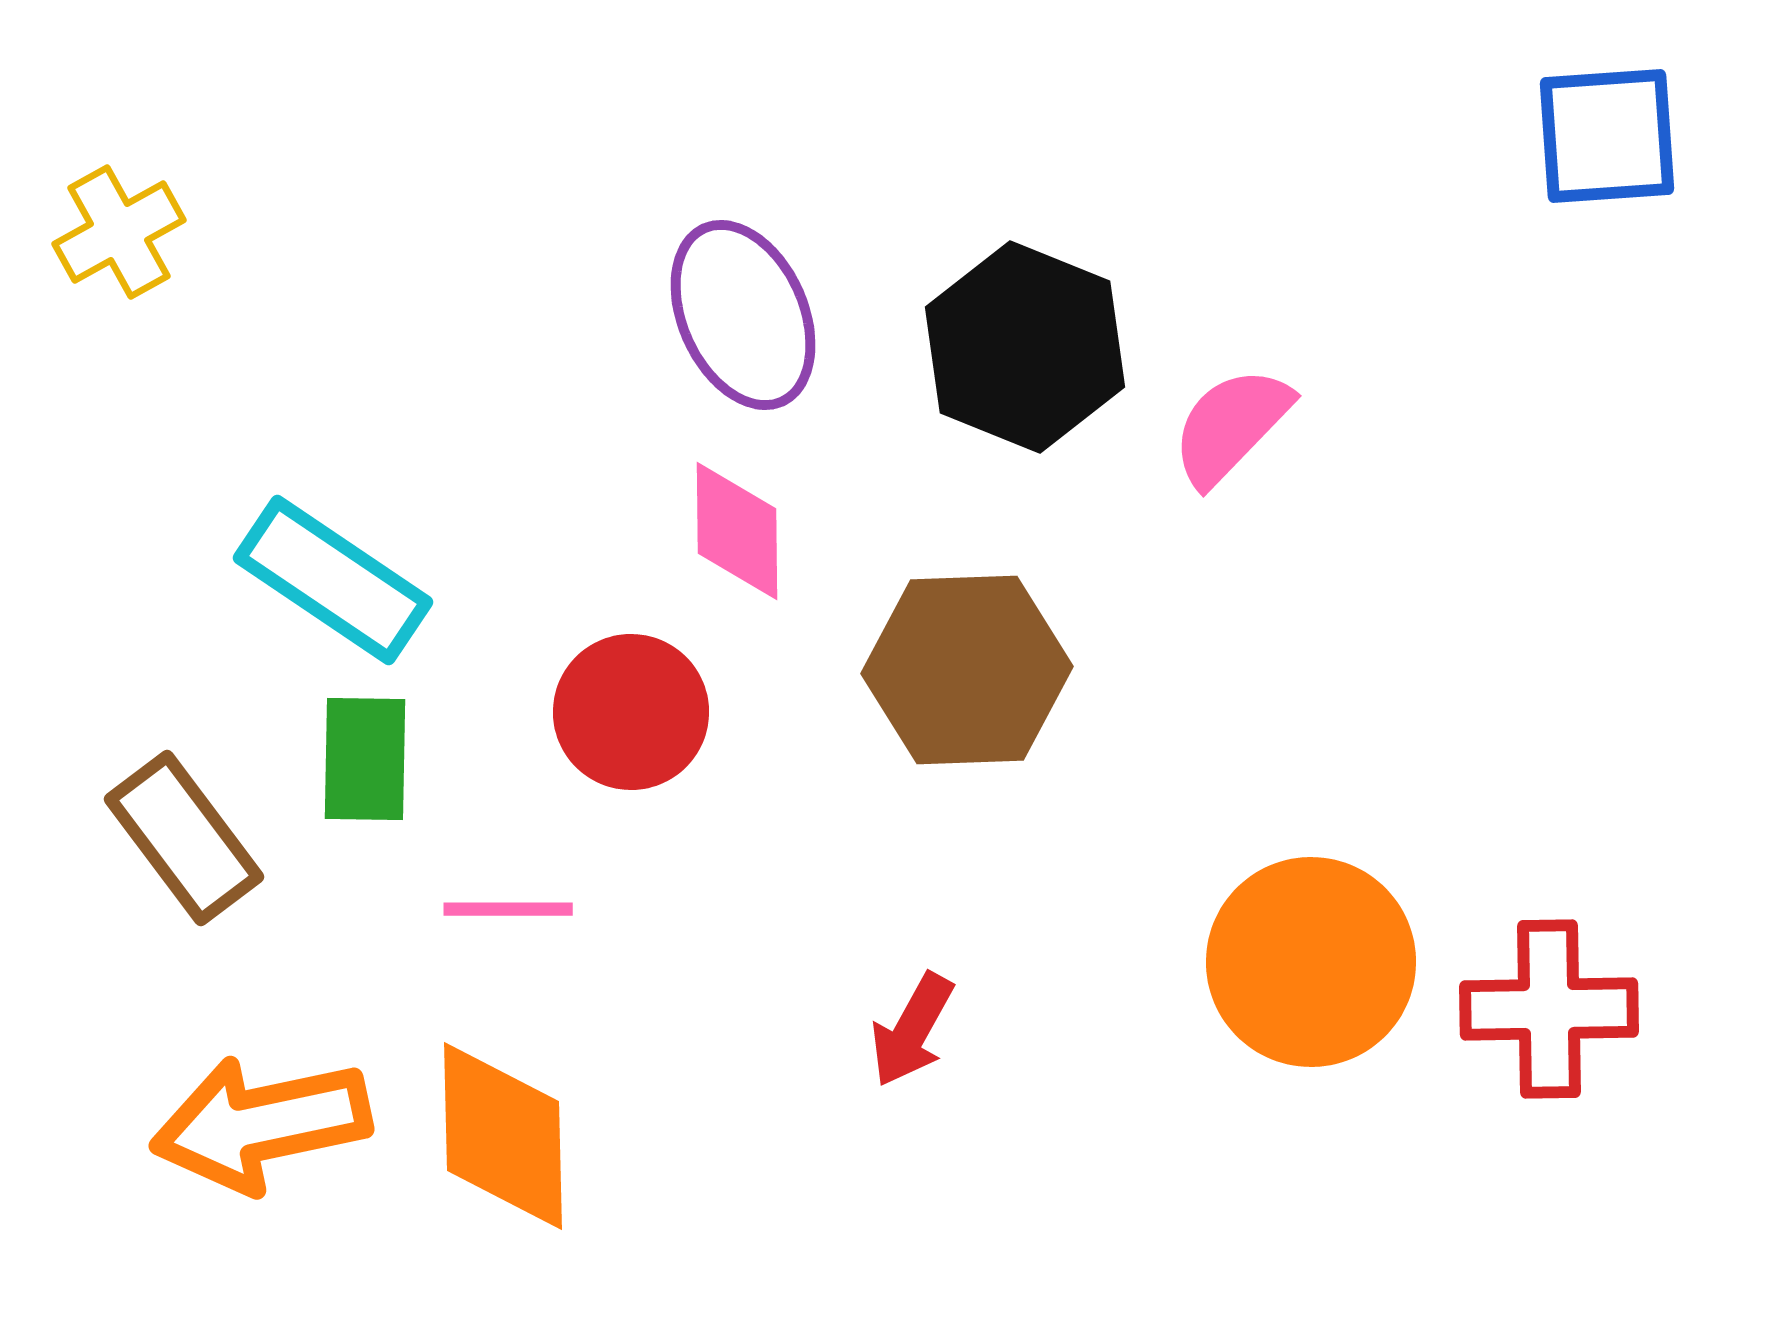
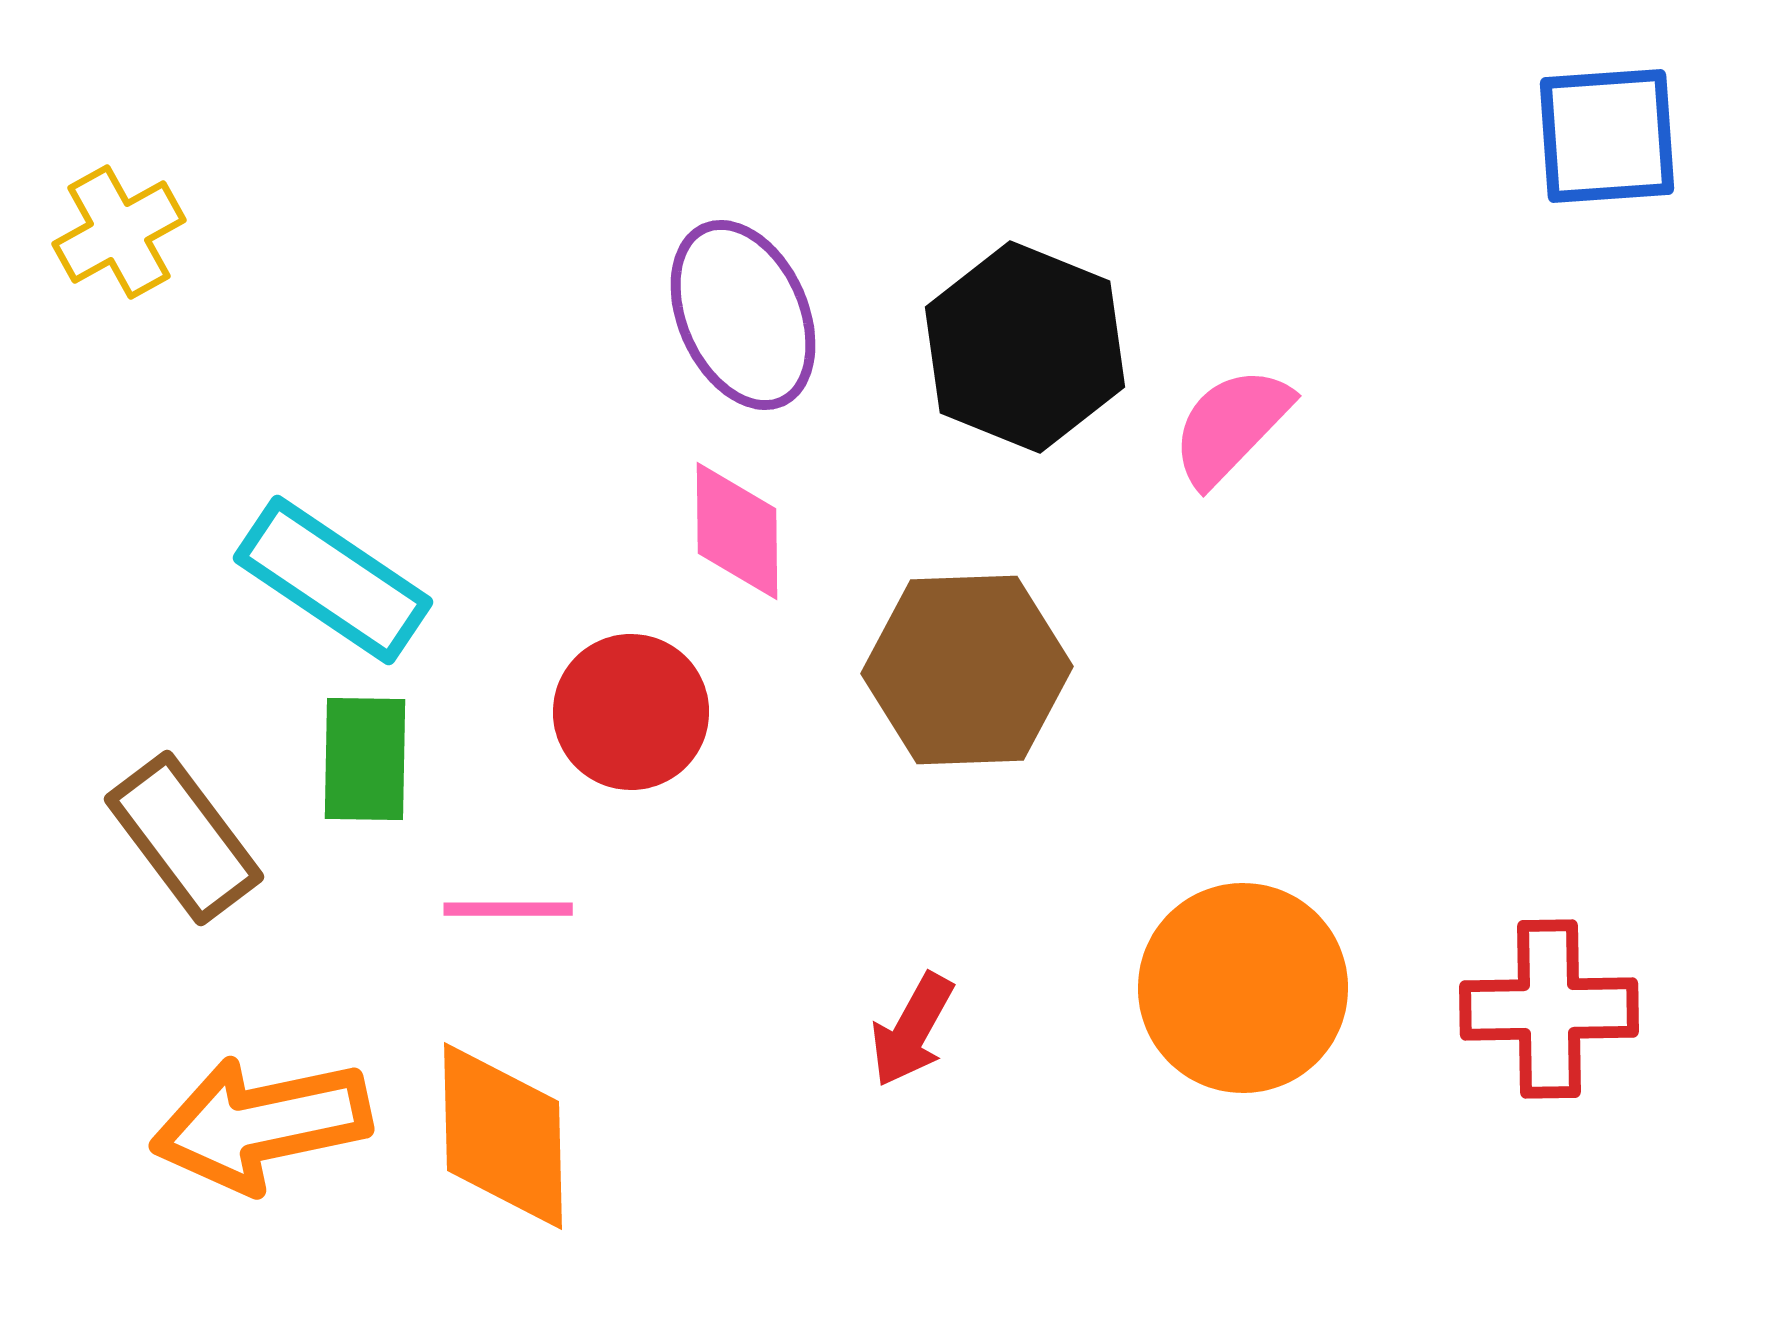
orange circle: moved 68 px left, 26 px down
